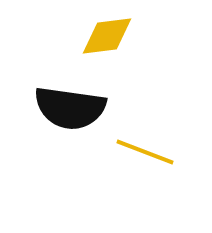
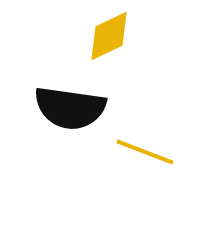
yellow diamond: moved 2 px right; rotated 18 degrees counterclockwise
